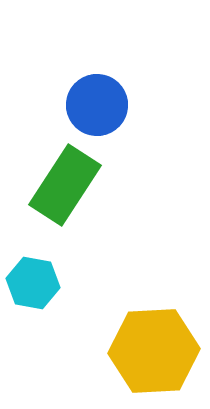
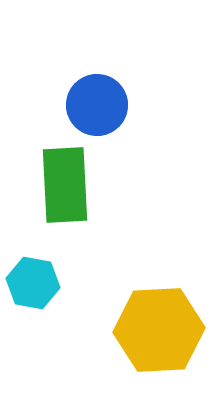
green rectangle: rotated 36 degrees counterclockwise
yellow hexagon: moved 5 px right, 21 px up
